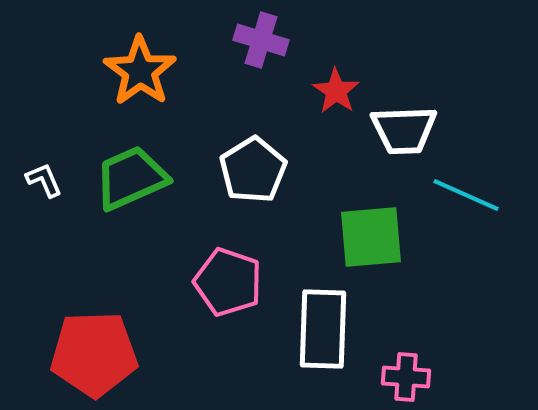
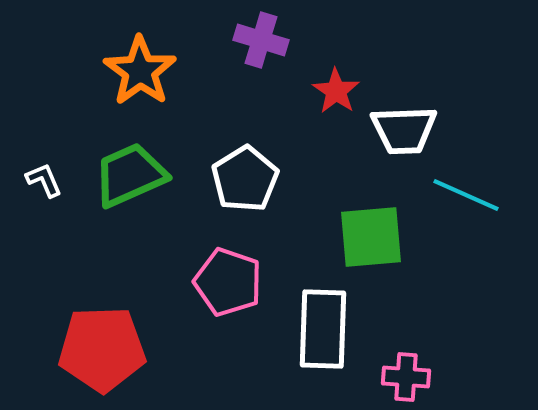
white pentagon: moved 8 px left, 9 px down
green trapezoid: moved 1 px left, 3 px up
red pentagon: moved 8 px right, 5 px up
